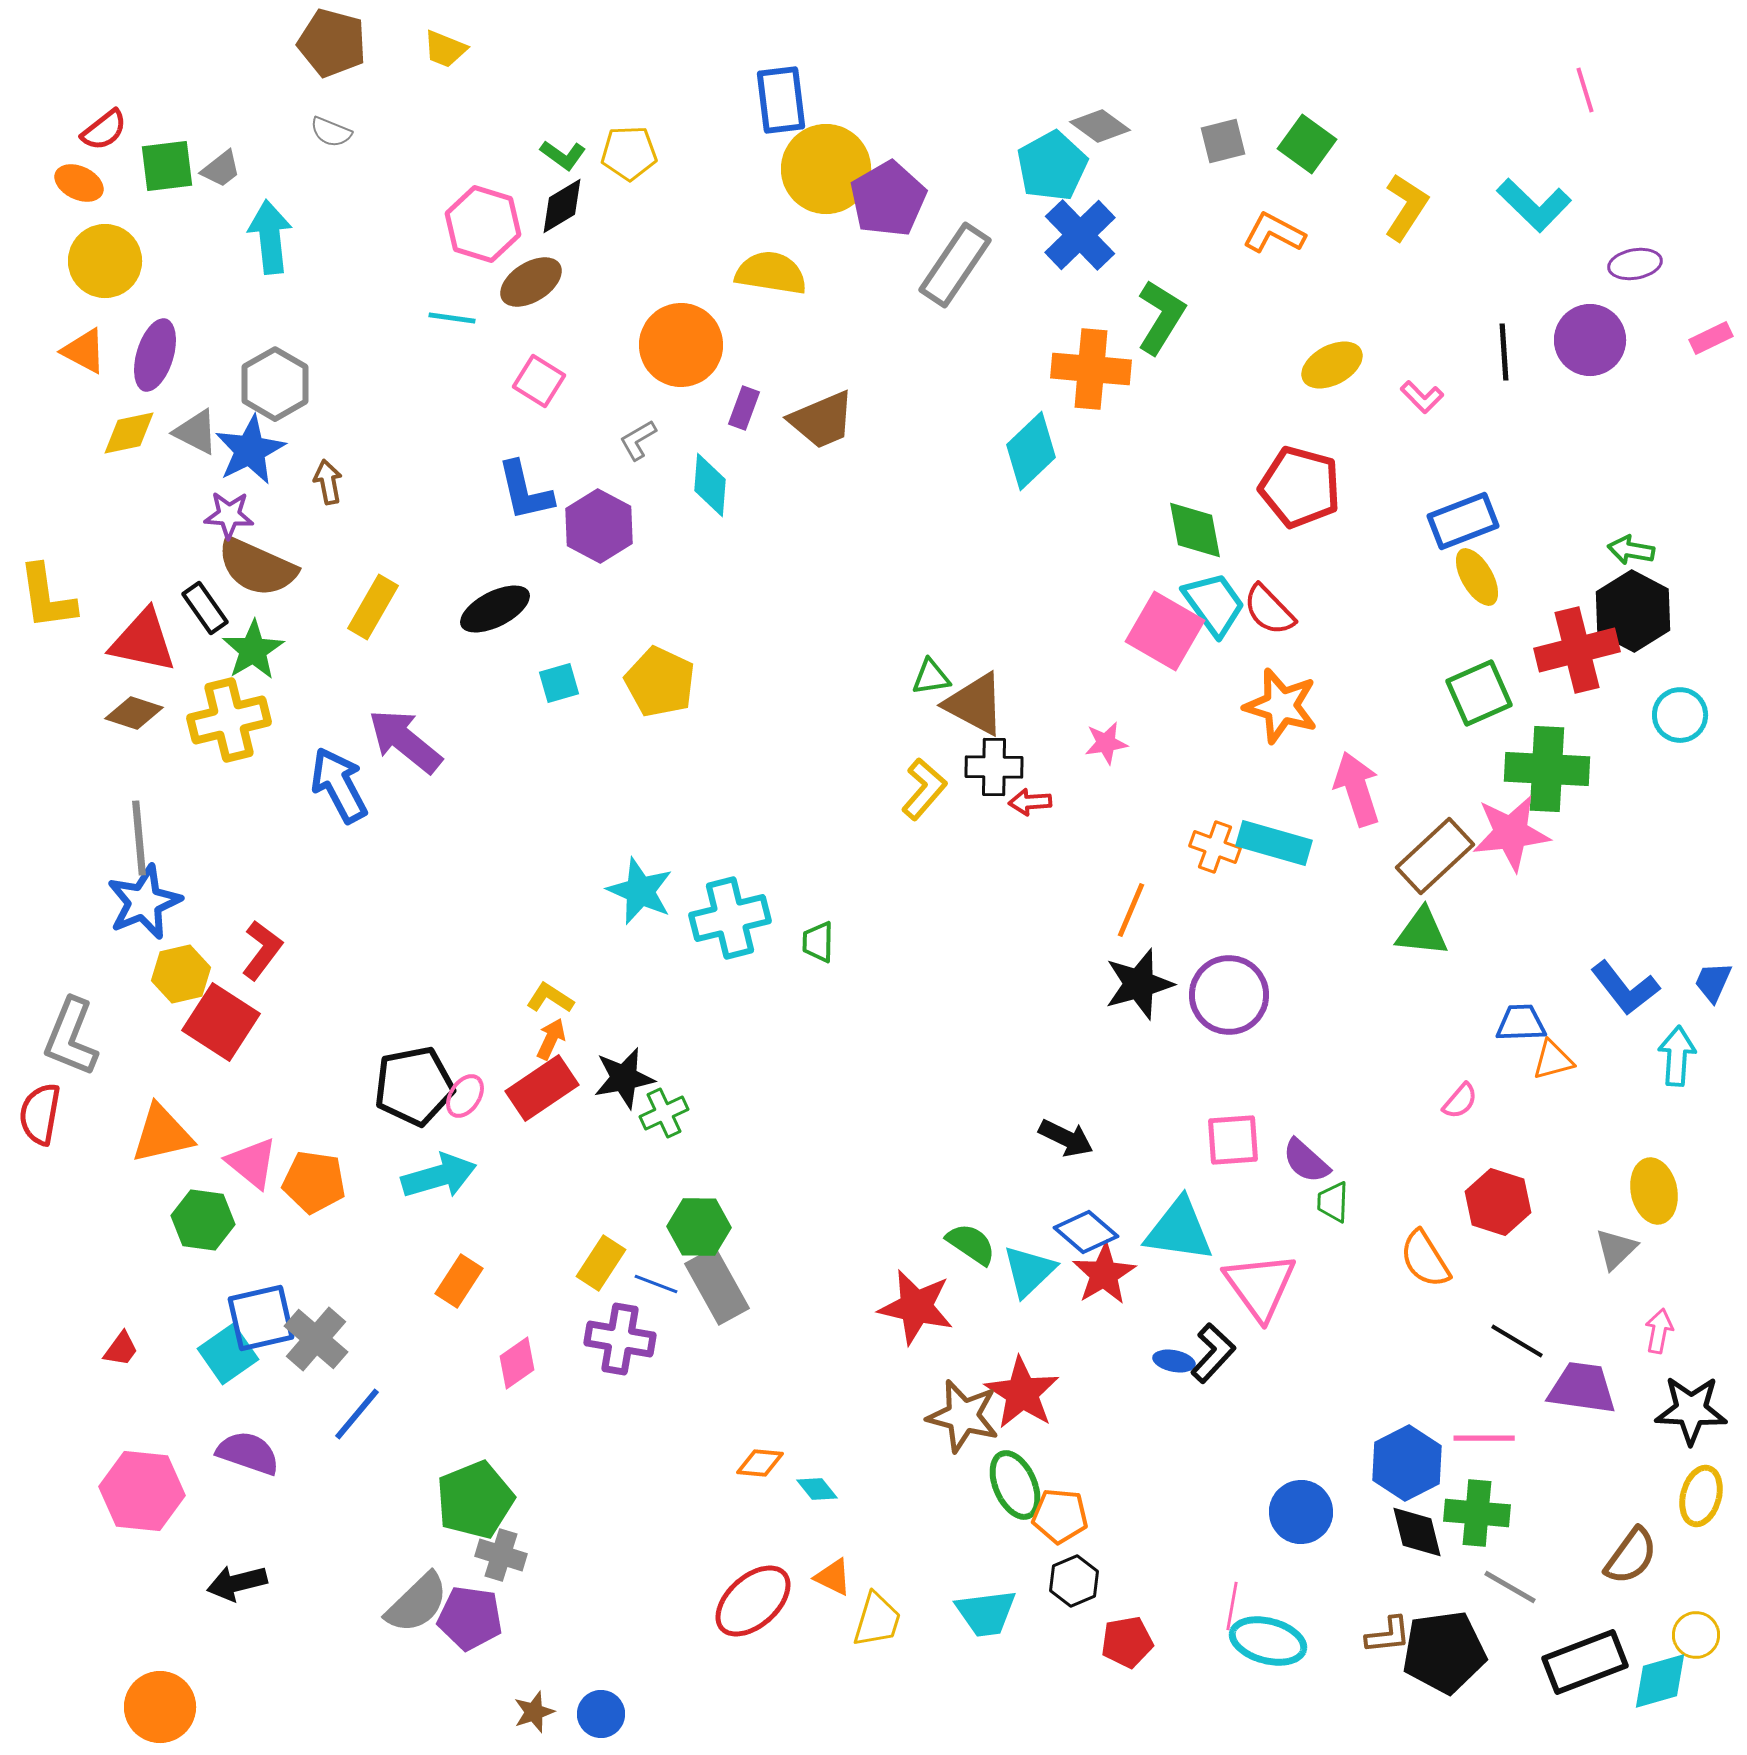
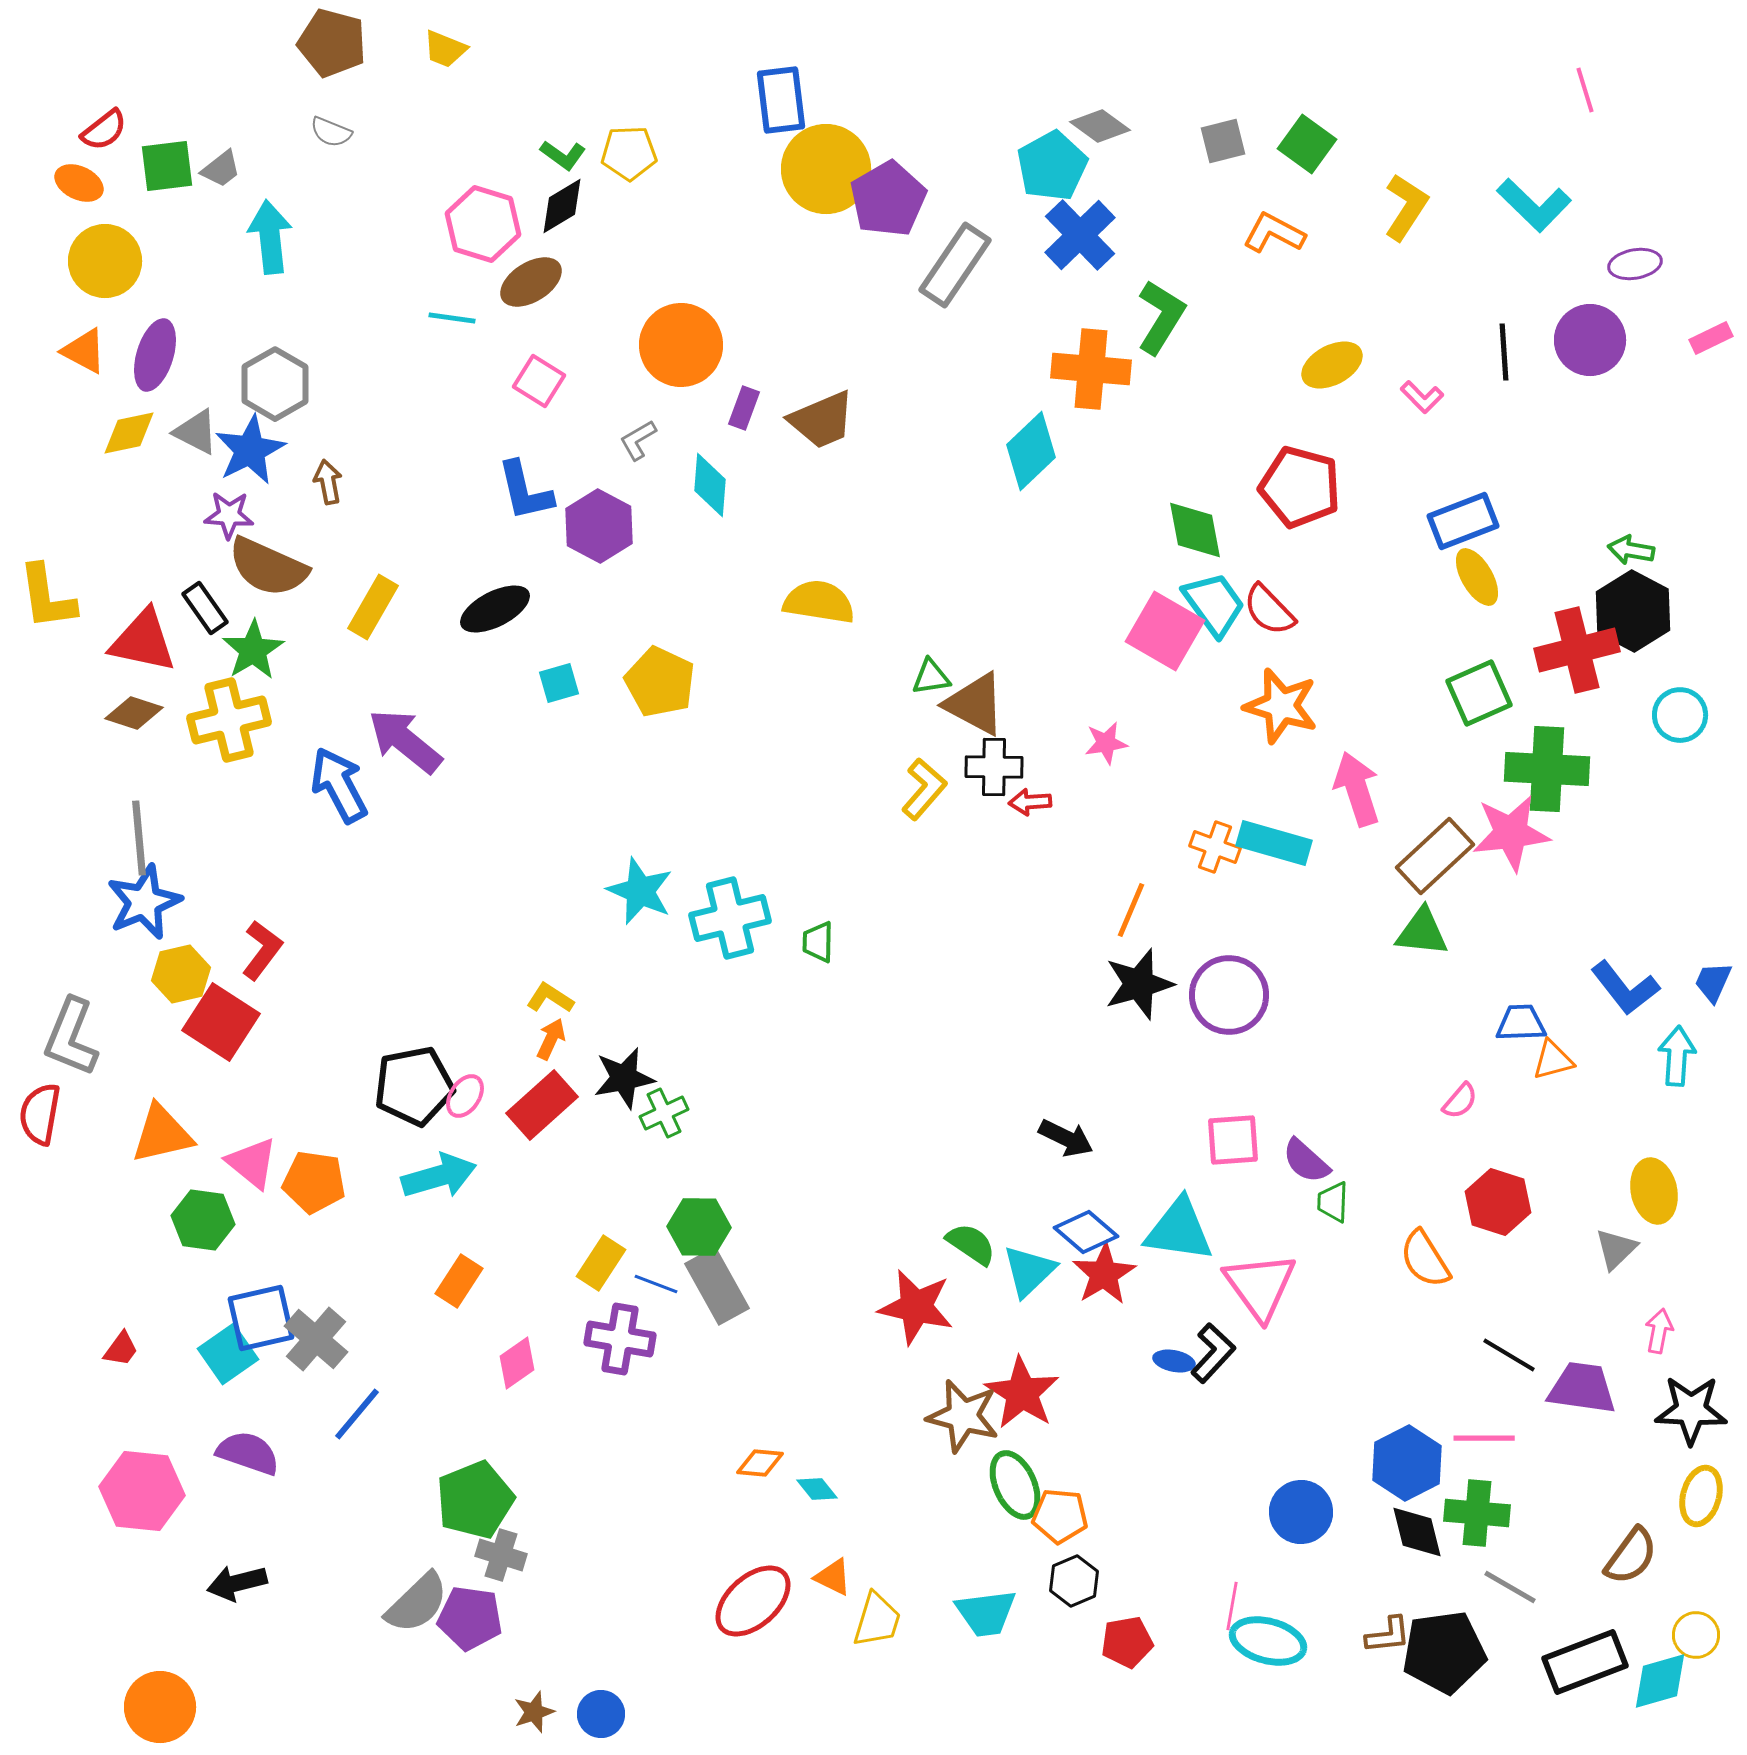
yellow semicircle at (771, 273): moved 48 px right, 329 px down
brown semicircle at (257, 567): moved 11 px right
red rectangle at (542, 1088): moved 17 px down; rotated 8 degrees counterclockwise
black line at (1517, 1341): moved 8 px left, 14 px down
